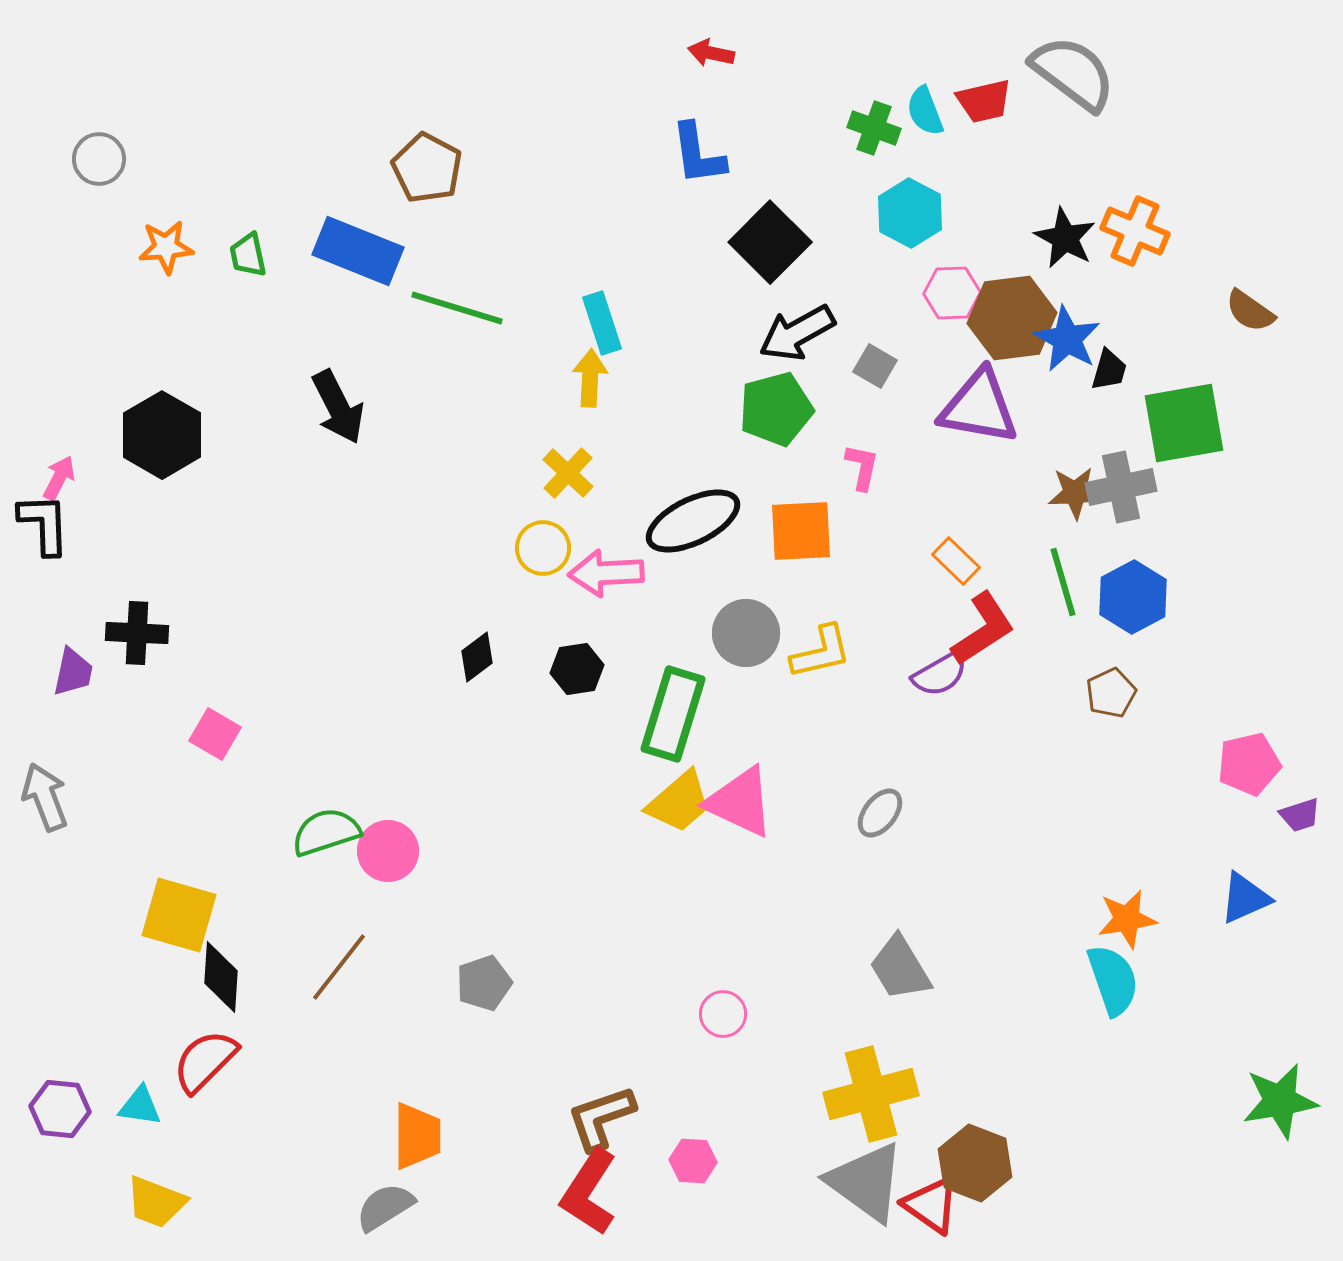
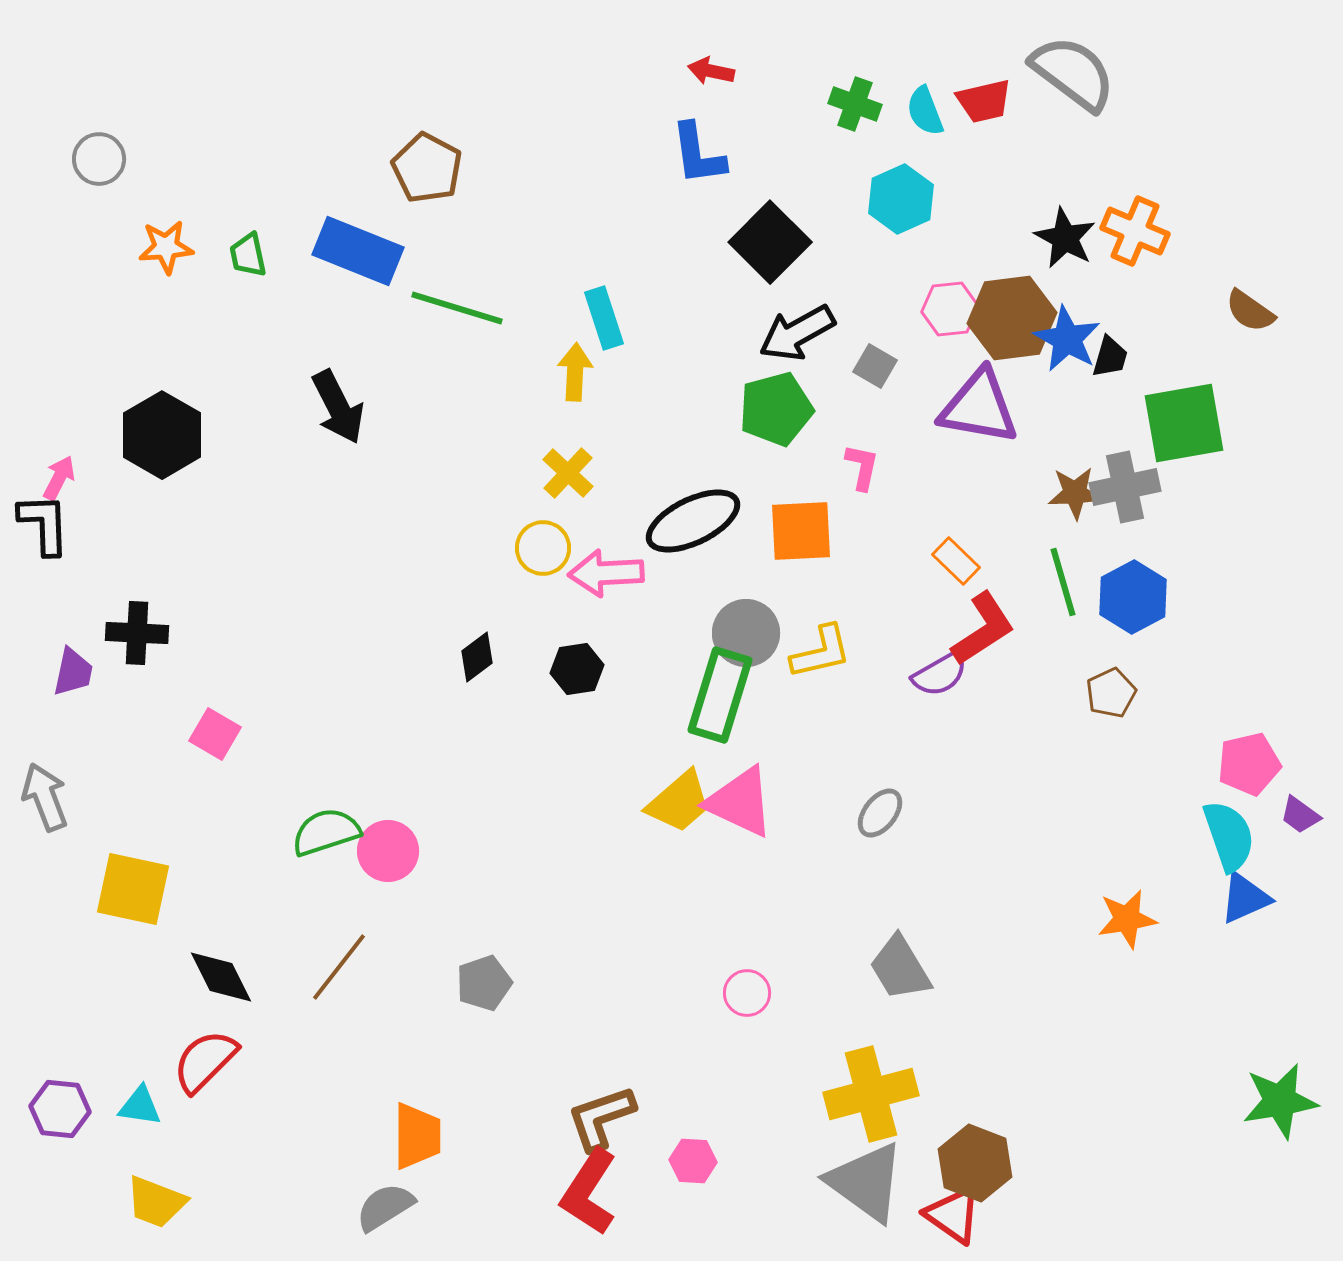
red arrow at (711, 53): moved 18 px down
green cross at (874, 128): moved 19 px left, 24 px up
cyan hexagon at (910, 213): moved 9 px left, 14 px up; rotated 8 degrees clockwise
pink hexagon at (952, 293): moved 2 px left, 16 px down; rotated 4 degrees counterclockwise
cyan rectangle at (602, 323): moved 2 px right, 5 px up
black trapezoid at (1109, 370): moved 1 px right, 13 px up
yellow arrow at (590, 378): moved 15 px left, 6 px up
gray cross at (1121, 487): moved 4 px right
green rectangle at (673, 714): moved 47 px right, 19 px up
purple trapezoid at (1300, 815): rotated 54 degrees clockwise
yellow square at (179, 915): moved 46 px left, 26 px up; rotated 4 degrees counterclockwise
black diamond at (221, 977): rotated 30 degrees counterclockwise
cyan semicircle at (1113, 980): moved 116 px right, 144 px up
pink circle at (723, 1014): moved 24 px right, 21 px up
red triangle at (931, 1205): moved 22 px right, 10 px down
